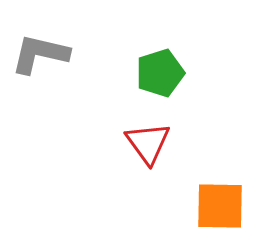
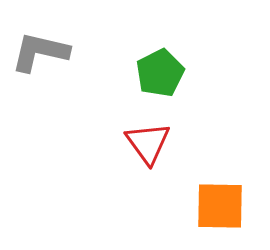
gray L-shape: moved 2 px up
green pentagon: rotated 9 degrees counterclockwise
